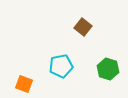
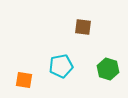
brown square: rotated 30 degrees counterclockwise
orange square: moved 4 px up; rotated 12 degrees counterclockwise
